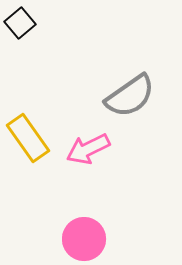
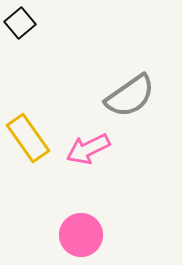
pink circle: moved 3 px left, 4 px up
